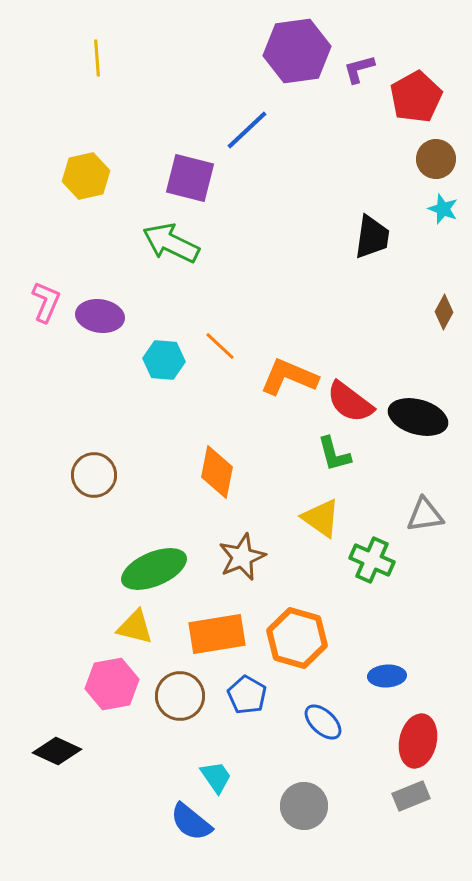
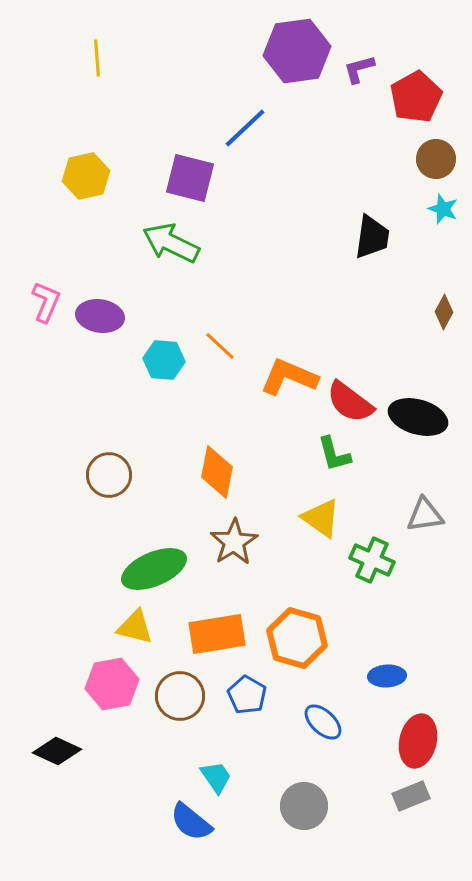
blue line at (247, 130): moved 2 px left, 2 px up
brown circle at (94, 475): moved 15 px right
brown star at (242, 557): moved 8 px left, 15 px up; rotated 9 degrees counterclockwise
